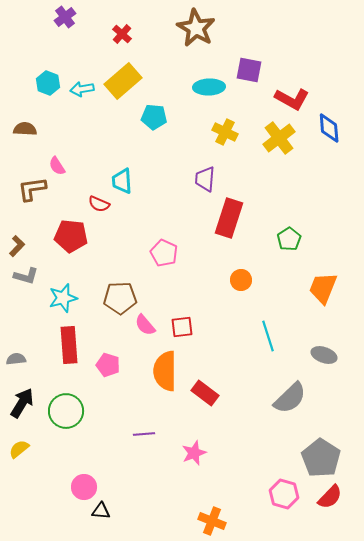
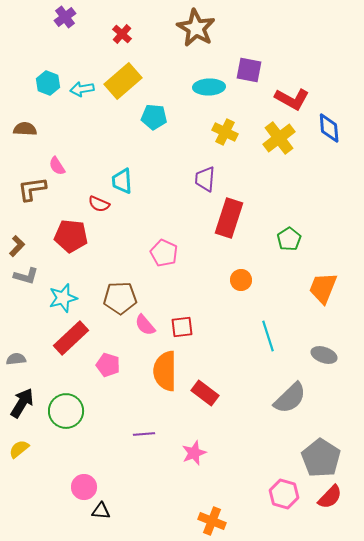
red rectangle at (69, 345): moved 2 px right, 7 px up; rotated 51 degrees clockwise
